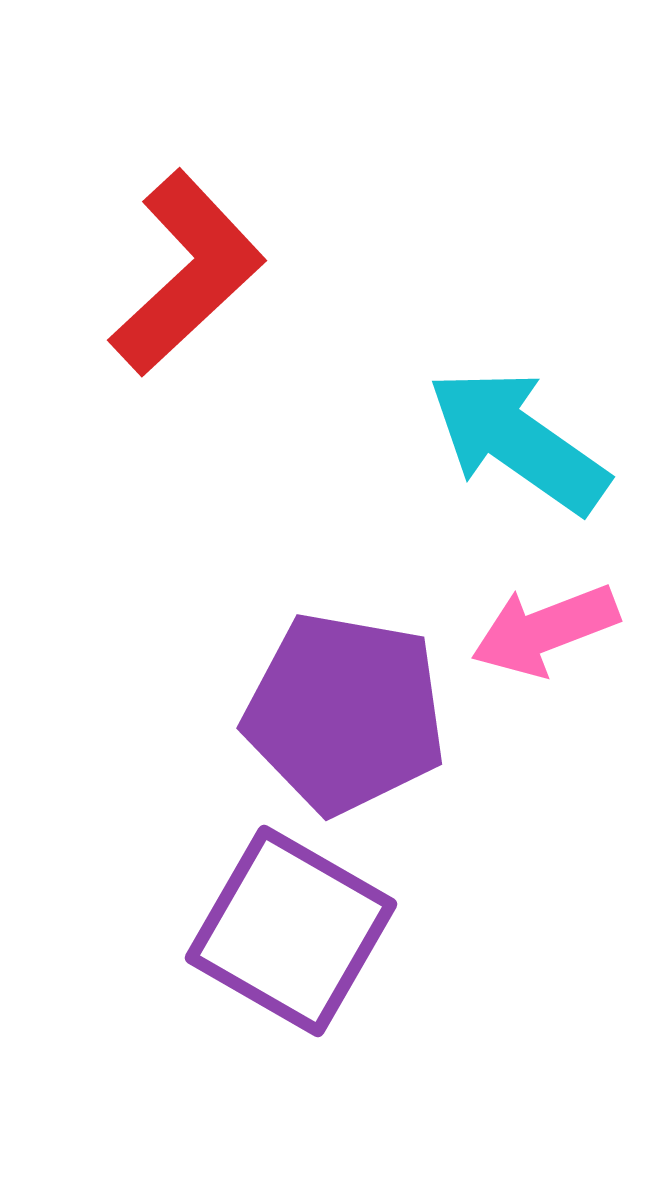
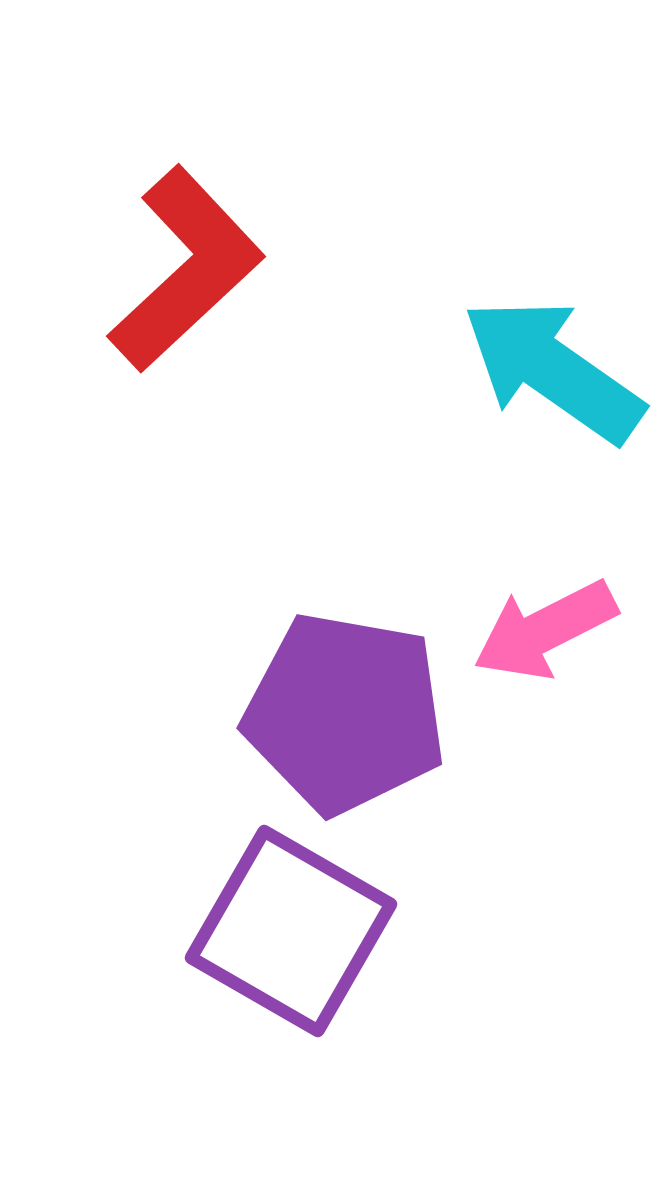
red L-shape: moved 1 px left, 4 px up
cyan arrow: moved 35 px right, 71 px up
pink arrow: rotated 6 degrees counterclockwise
